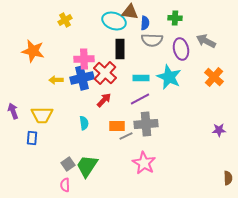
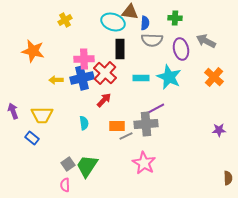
cyan ellipse: moved 1 px left, 1 px down
purple line: moved 15 px right, 10 px down
blue rectangle: rotated 56 degrees counterclockwise
